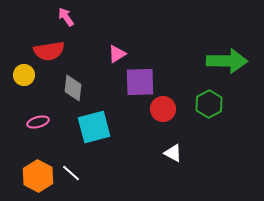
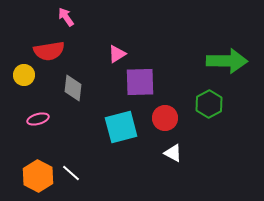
red circle: moved 2 px right, 9 px down
pink ellipse: moved 3 px up
cyan square: moved 27 px right
